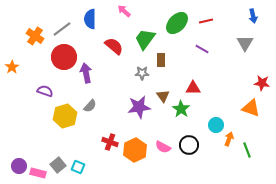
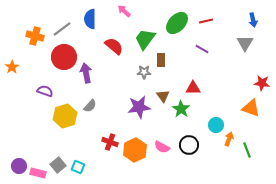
blue arrow: moved 4 px down
orange cross: rotated 18 degrees counterclockwise
gray star: moved 2 px right, 1 px up
pink semicircle: moved 1 px left
